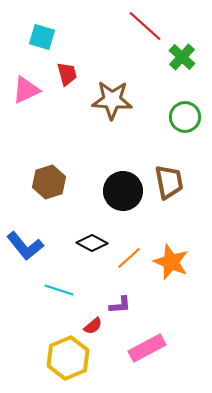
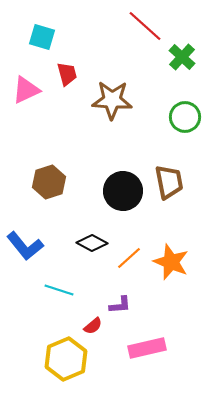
pink rectangle: rotated 15 degrees clockwise
yellow hexagon: moved 2 px left, 1 px down
